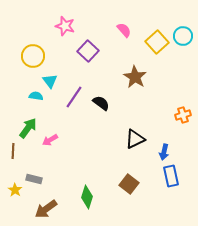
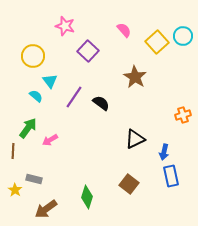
cyan semicircle: rotated 32 degrees clockwise
